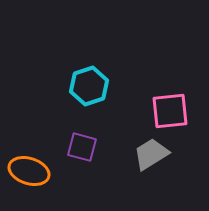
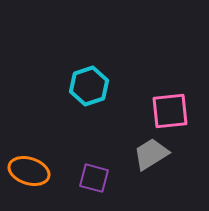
purple square: moved 12 px right, 31 px down
